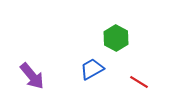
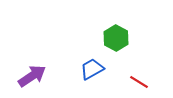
purple arrow: rotated 84 degrees counterclockwise
